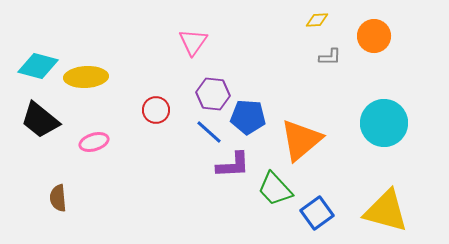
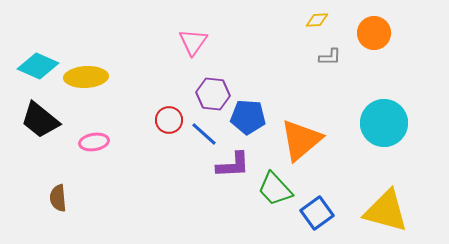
orange circle: moved 3 px up
cyan diamond: rotated 9 degrees clockwise
red circle: moved 13 px right, 10 px down
blue line: moved 5 px left, 2 px down
pink ellipse: rotated 8 degrees clockwise
